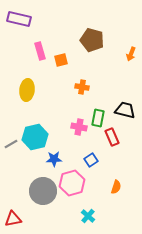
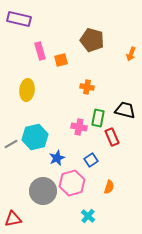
orange cross: moved 5 px right
blue star: moved 3 px right, 1 px up; rotated 21 degrees counterclockwise
orange semicircle: moved 7 px left
